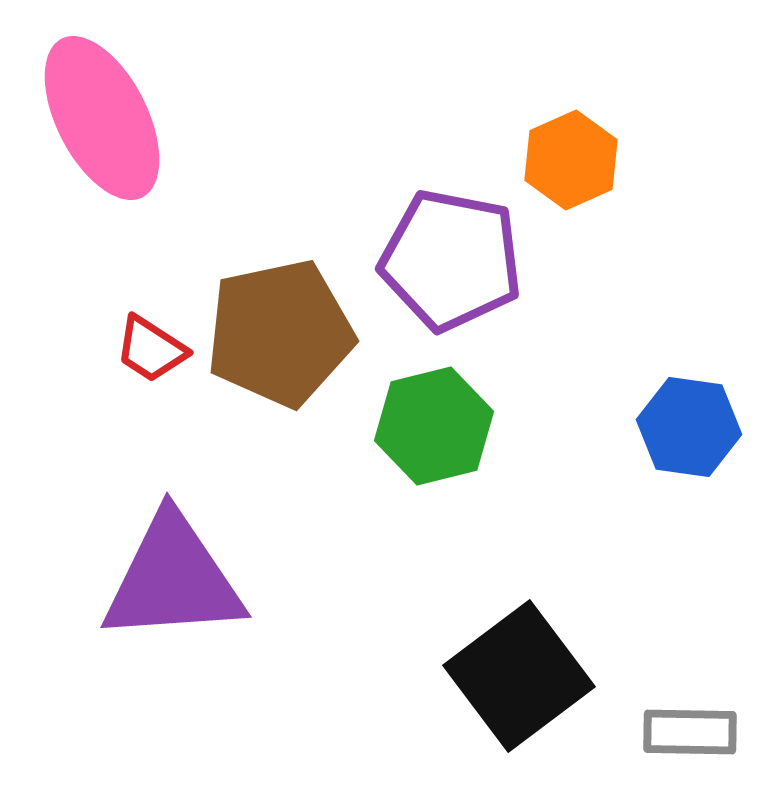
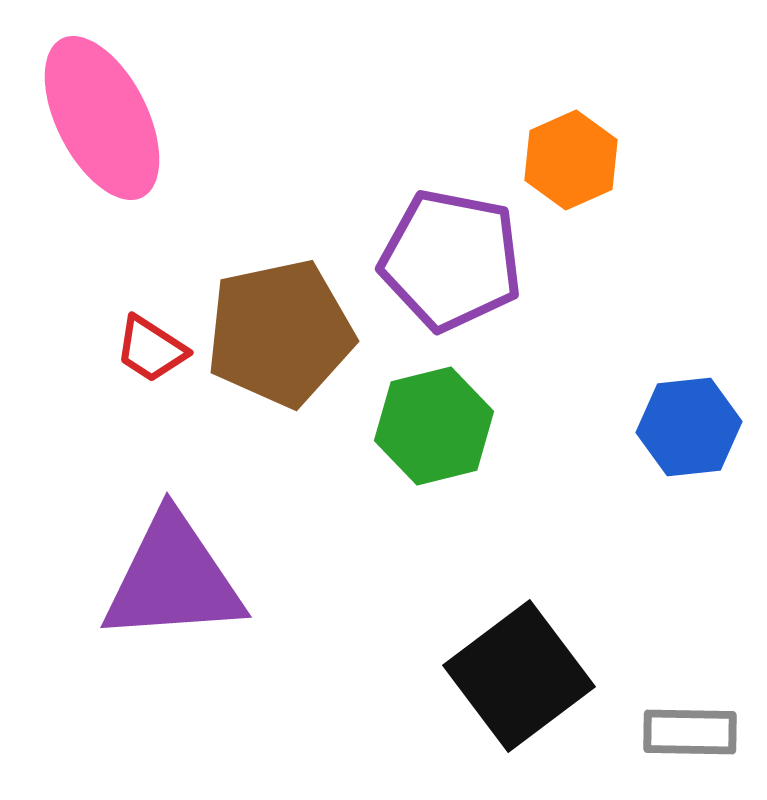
blue hexagon: rotated 14 degrees counterclockwise
